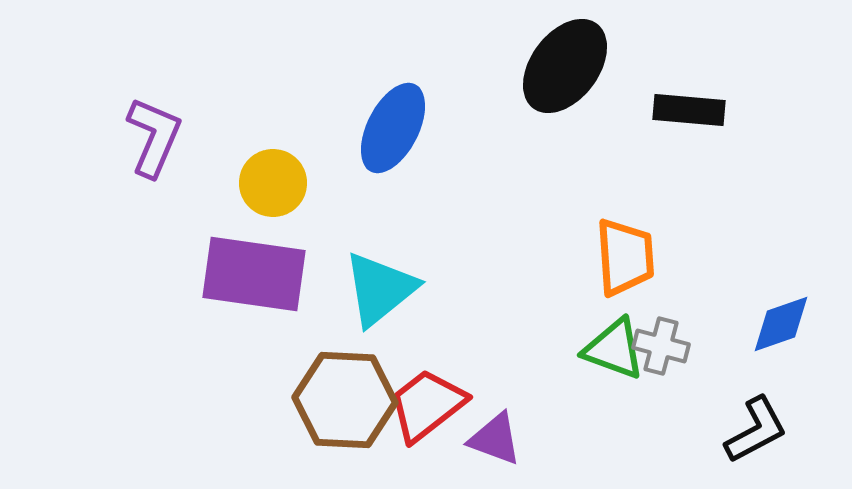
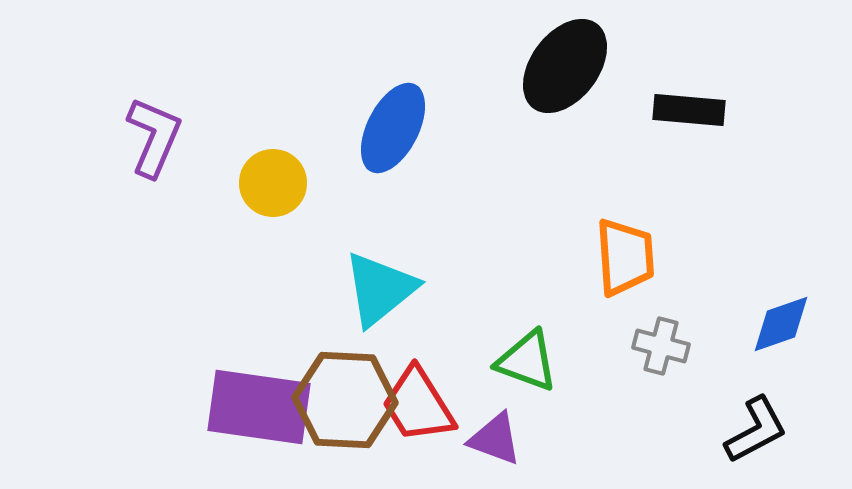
purple rectangle: moved 5 px right, 133 px down
green triangle: moved 87 px left, 12 px down
red trapezoid: moved 9 px left; rotated 84 degrees counterclockwise
